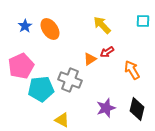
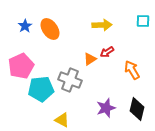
yellow arrow: rotated 132 degrees clockwise
